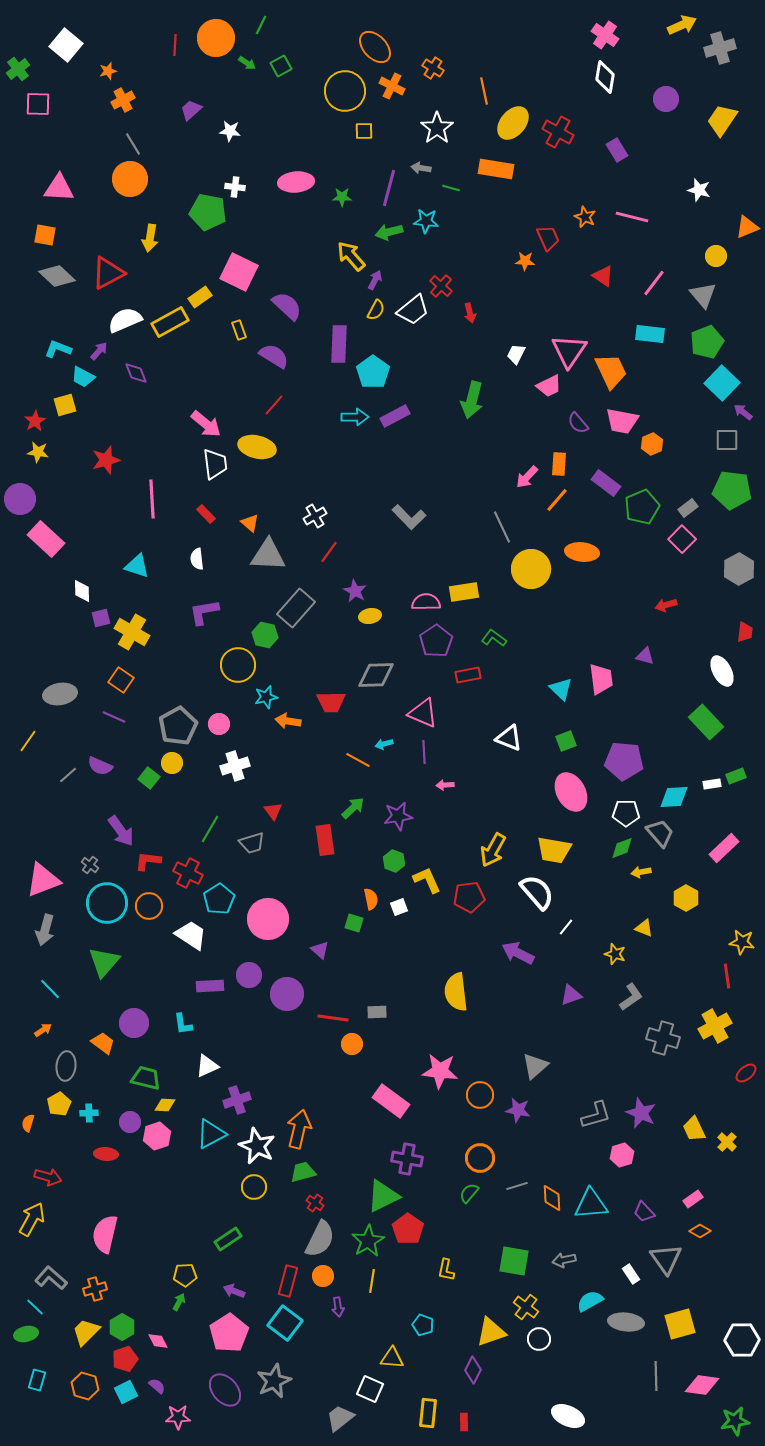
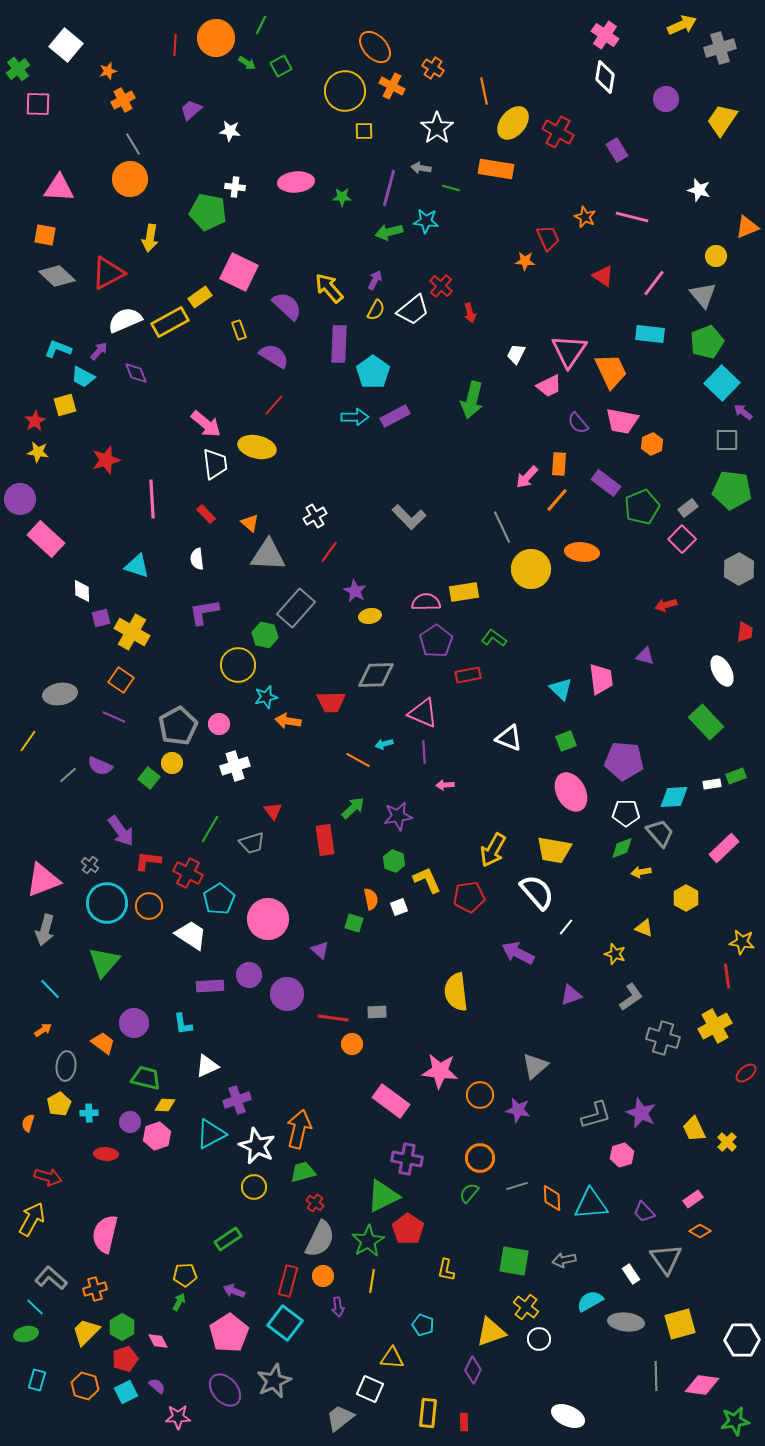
yellow arrow at (351, 256): moved 22 px left, 32 px down
